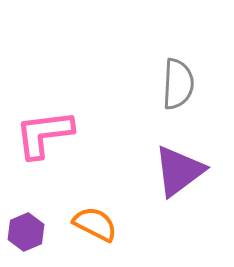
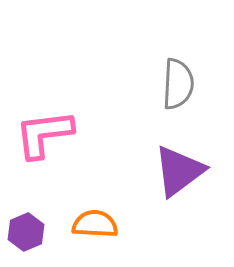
orange semicircle: rotated 24 degrees counterclockwise
